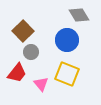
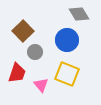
gray diamond: moved 1 px up
gray circle: moved 4 px right
red trapezoid: rotated 20 degrees counterclockwise
pink triangle: moved 1 px down
